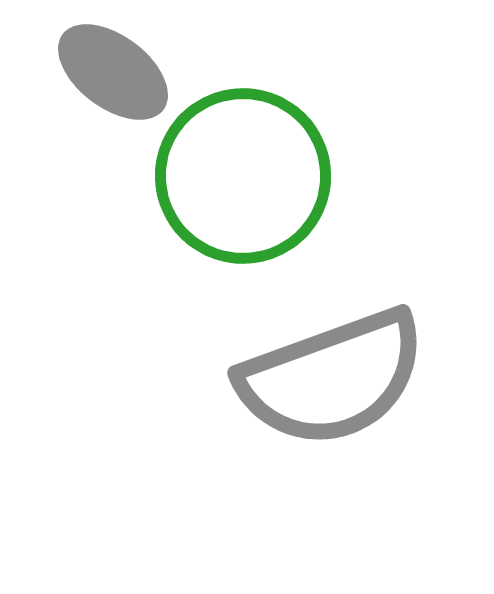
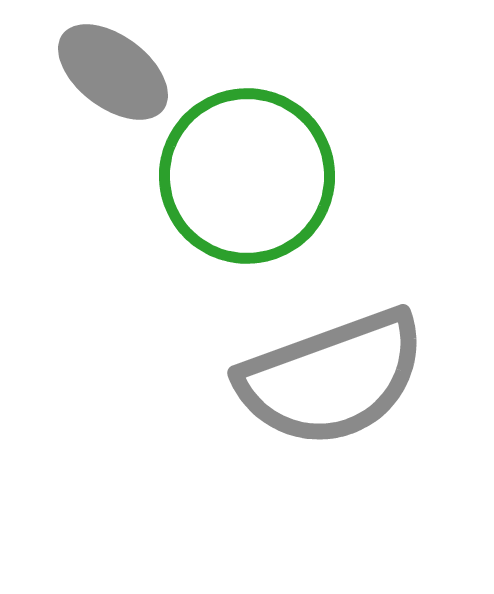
green circle: moved 4 px right
